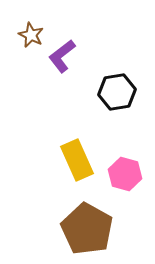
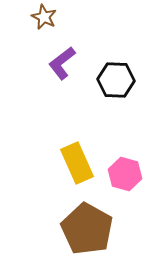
brown star: moved 13 px right, 18 px up
purple L-shape: moved 7 px down
black hexagon: moved 1 px left, 12 px up; rotated 12 degrees clockwise
yellow rectangle: moved 3 px down
